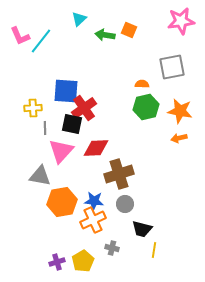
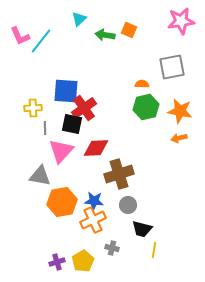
gray circle: moved 3 px right, 1 px down
